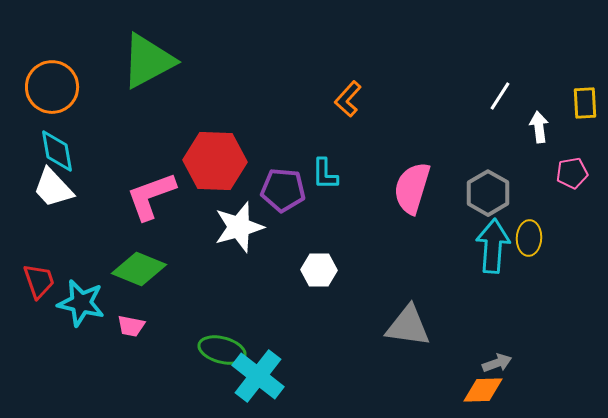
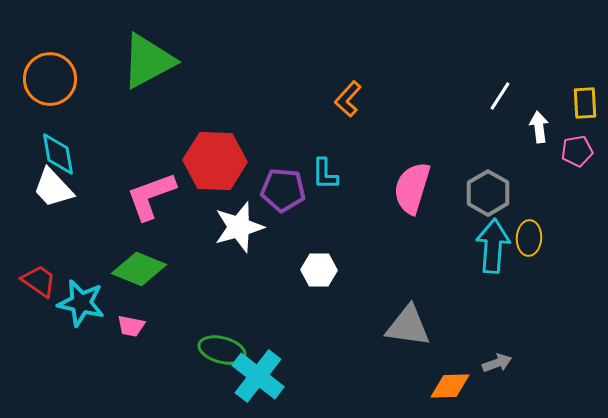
orange circle: moved 2 px left, 8 px up
cyan diamond: moved 1 px right, 3 px down
pink pentagon: moved 5 px right, 22 px up
red trapezoid: rotated 36 degrees counterclockwise
orange diamond: moved 33 px left, 4 px up
